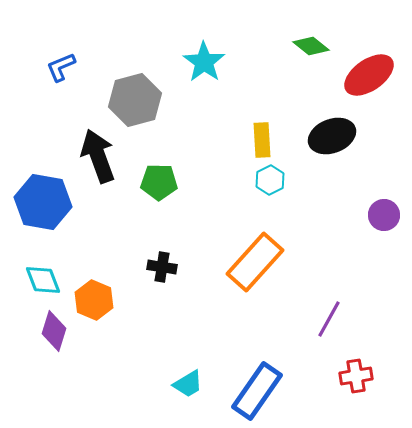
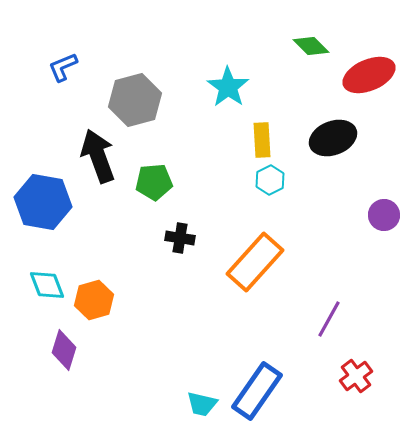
green diamond: rotated 6 degrees clockwise
cyan star: moved 24 px right, 25 px down
blue L-shape: moved 2 px right
red ellipse: rotated 12 degrees clockwise
black ellipse: moved 1 px right, 2 px down
green pentagon: moved 5 px left; rotated 6 degrees counterclockwise
black cross: moved 18 px right, 29 px up
cyan diamond: moved 4 px right, 5 px down
orange hexagon: rotated 21 degrees clockwise
purple diamond: moved 10 px right, 19 px down
red cross: rotated 28 degrees counterclockwise
cyan trapezoid: moved 14 px right, 20 px down; rotated 44 degrees clockwise
